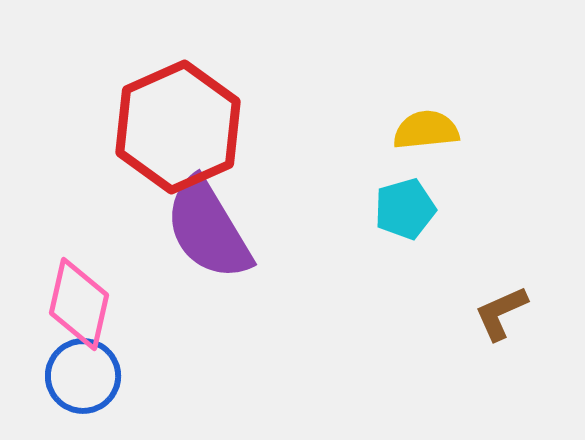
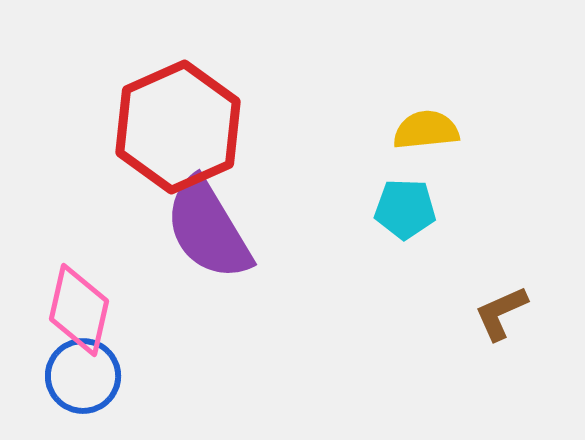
cyan pentagon: rotated 18 degrees clockwise
pink diamond: moved 6 px down
